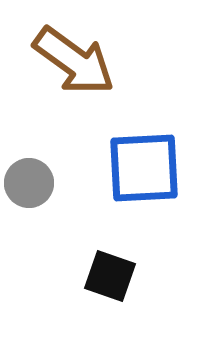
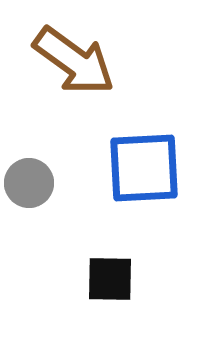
black square: moved 3 px down; rotated 18 degrees counterclockwise
